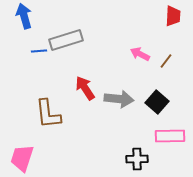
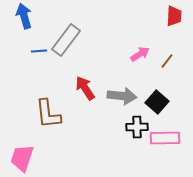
red trapezoid: moved 1 px right
gray rectangle: rotated 36 degrees counterclockwise
pink arrow: rotated 120 degrees clockwise
brown line: moved 1 px right
gray arrow: moved 3 px right, 3 px up
pink rectangle: moved 5 px left, 2 px down
black cross: moved 32 px up
